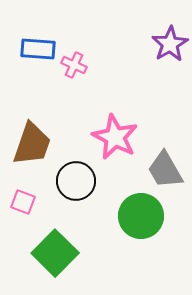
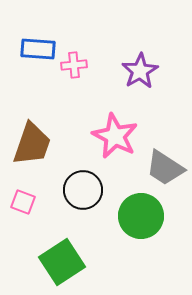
purple star: moved 30 px left, 27 px down
pink cross: rotated 30 degrees counterclockwise
pink star: moved 1 px up
gray trapezoid: moved 2 px up; rotated 27 degrees counterclockwise
black circle: moved 7 px right, 9 px down
green square: moved 7 px right, 9 px down; rotated 12 degrees clockwise
